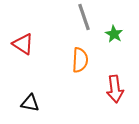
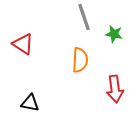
green star: rotated 18 degrees counterclockwise
